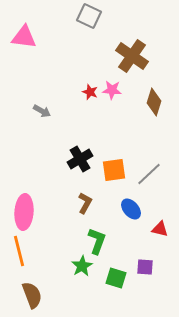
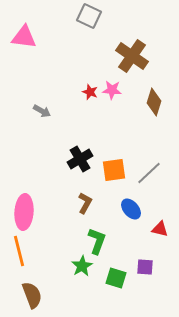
gray line: moved 1 px up
